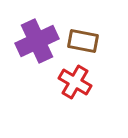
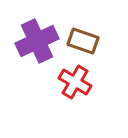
brown rectangle: rotated 8 degrees clockwise
